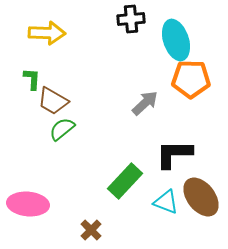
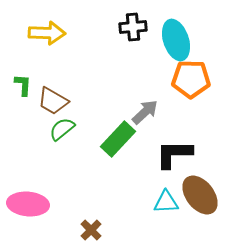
black cross: moved 2 px right, 8 px down
green L-shape: moved 9 px left, 6 px down
gray arrow: moved 9 px down
green rectangle: moved 7 px left, 42 px up
brown ellipse: moved 1 px left, 2 px up
cyan triangle: rotated 24 degrees counterclockwise
